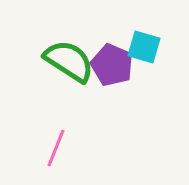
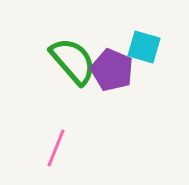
green semicircle: moved 4 px right; rotated 16 degrees clockwise
purple pentagon: moved 5 px down
